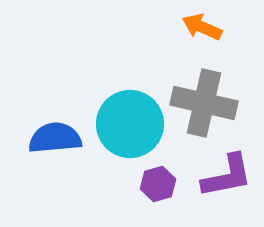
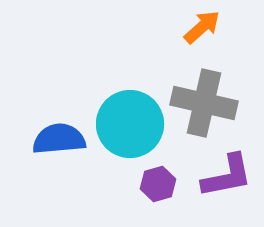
orange arrow: rotated 114 degrees clockwise
blue semicircle: moved 4 px right, 1 px down
